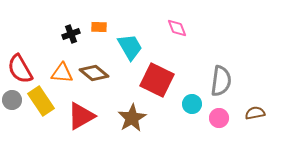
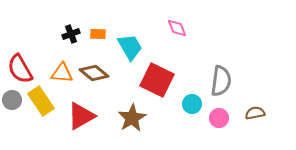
orange rectangle: moved 1 px left, 7 px down
